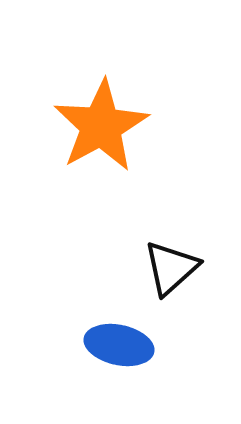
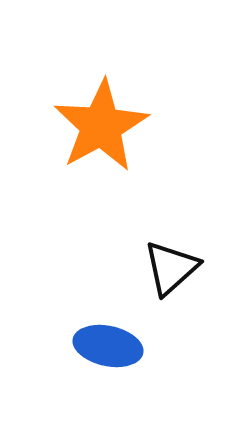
blue ellipse: moved 11 px left, 1 px down
